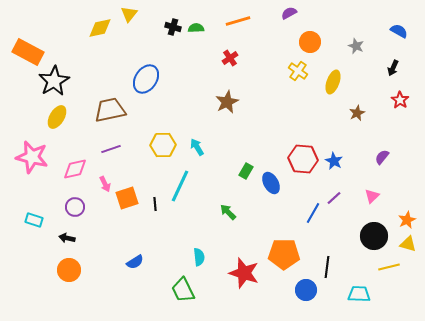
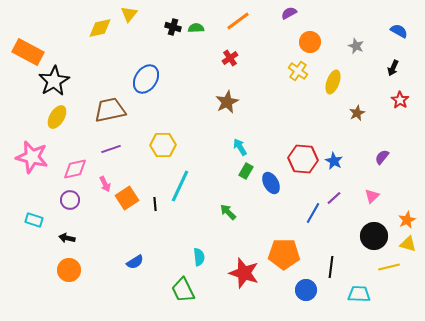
orange line at (238, 21): rotated 20 degrees counterclockwise
cyan arrow at (197, 147): moved 43 px right
orange square at (127, 198): rotated 15 degrees counterclockwise
purple circle at (75, 207): moved 5 px left, 7 px up
black line at (327, 267): moved 4 px right
